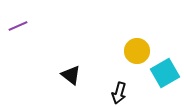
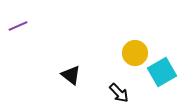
yellow circle: moved 2 px left, 2 px down
cyan square: moved 3 px left, 1 px up
black arrow: rotated 60 degrees counterclockwise
